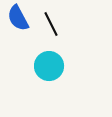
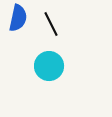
blue semicircle: rotated 140 degrees counterclockwise
